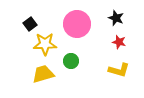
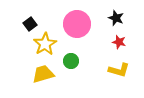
yellow star: rotated 30 degrees counterclockwise
